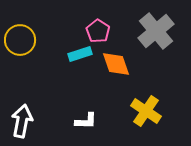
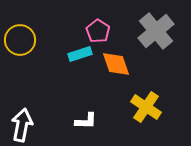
yellow cross: moved 4 px up
white arrow: moved 4 px down
